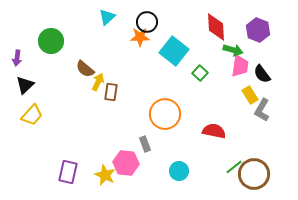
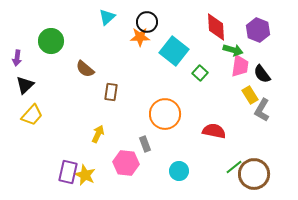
yellow arrow: moved 52 px down
yellow star: moved 20 px left
